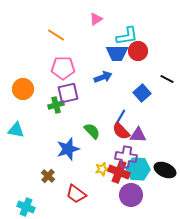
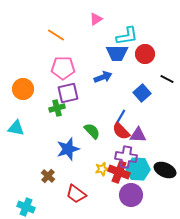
red circle: moved 7 px right, 3 px down
green cross: moved 1 px right, 3 px down
cyan triangle: moved 2 px up
